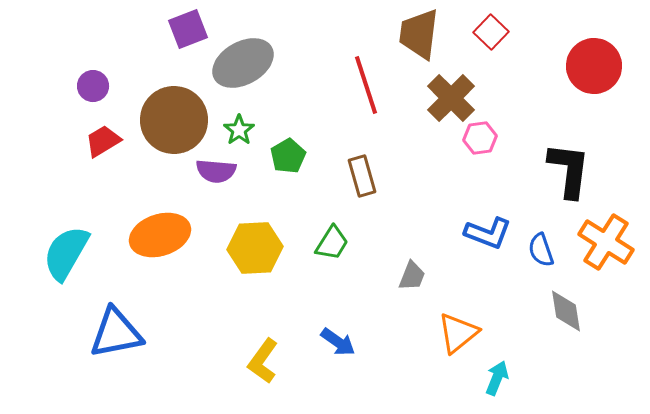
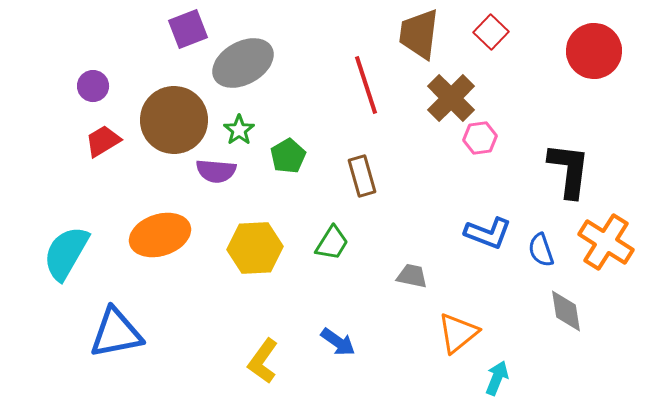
red circle: moved 15 px up
gray trapezoid: rotated 100 degrees counterclockwise
